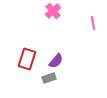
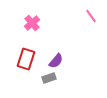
pink cross: moved 21 px left, 12 px down
pink line: moved 2 px left, 7 px up; rotated 24 degrees counterclockwise
red rectangle: moved 1 px left
